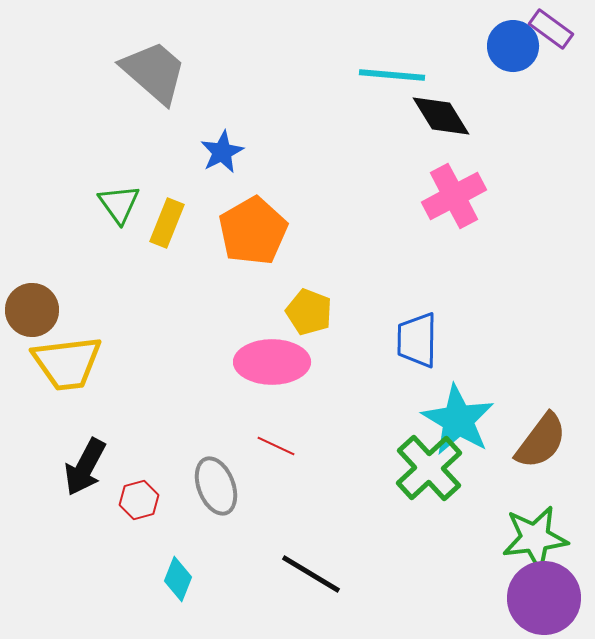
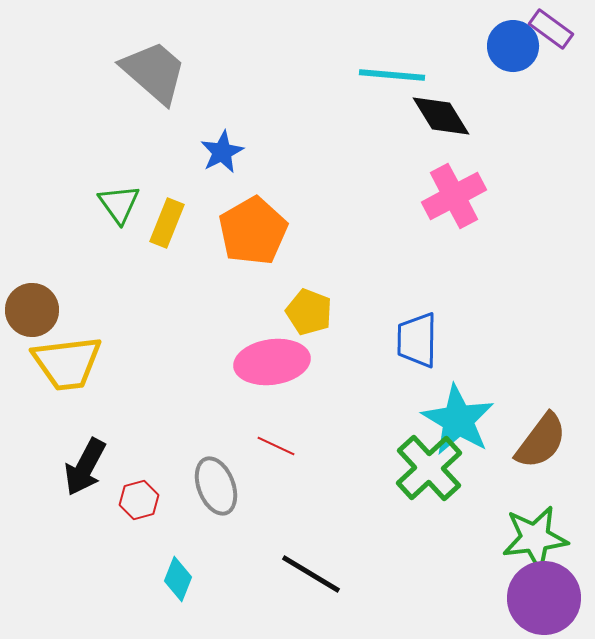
pink ellipse: rotated 8 degrees counterclockwise
